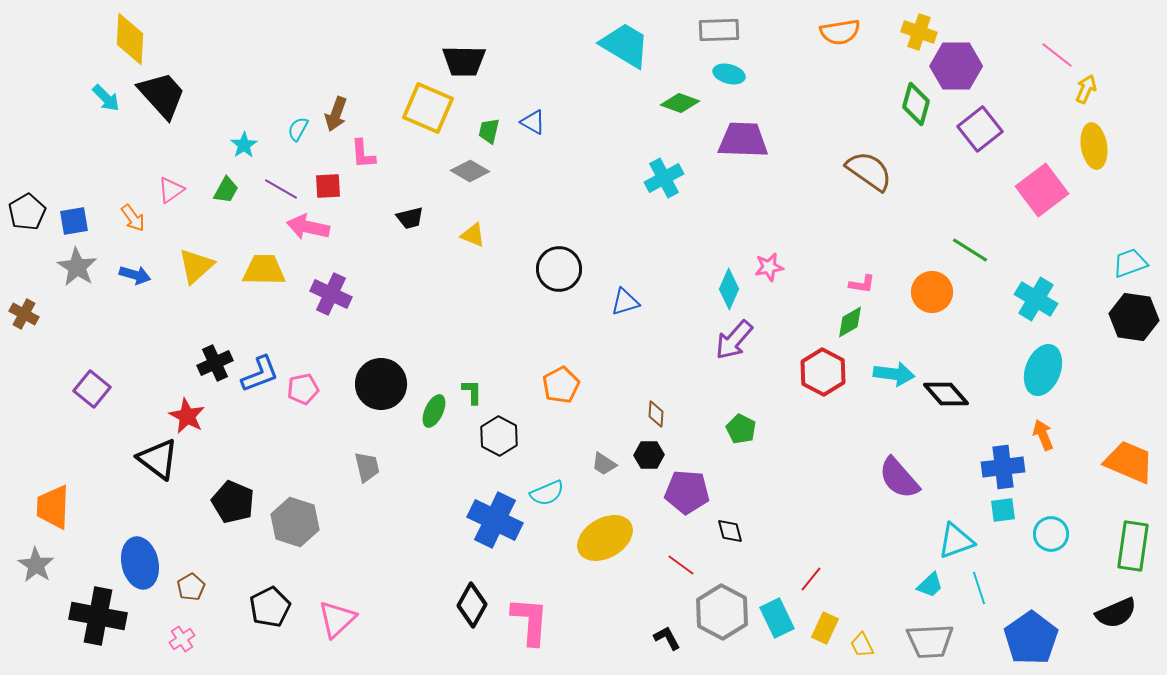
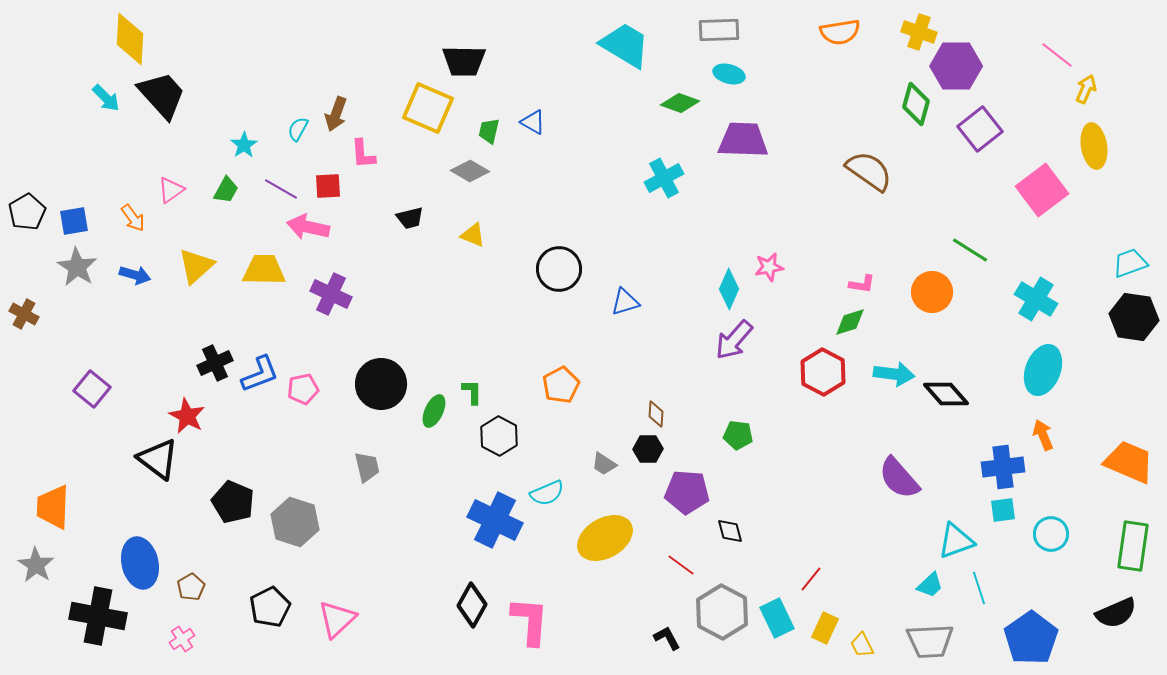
green diamond at (850, 322): rotated 12 degrees clockwise
green pentagon at (741, 429): moved 3 px left, 6 px down; rotated 20 degrees counterclockwise
black hexagon at (649, 455): moved 1 px left, 6 px up
